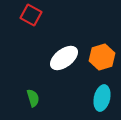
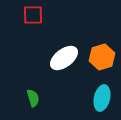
red square: moved 2 px right; rotated 30 degrees counterclockwise
